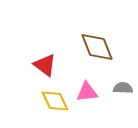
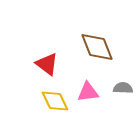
red triangle: moved 2 px right, 1 px up
pink triangle: moved 1 px right
